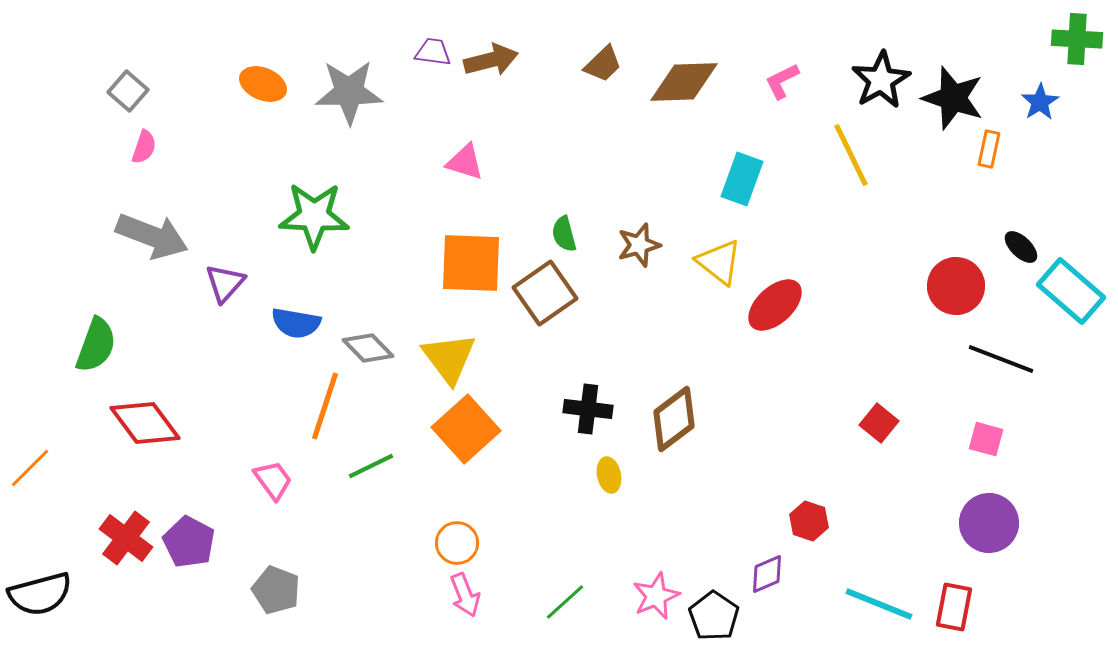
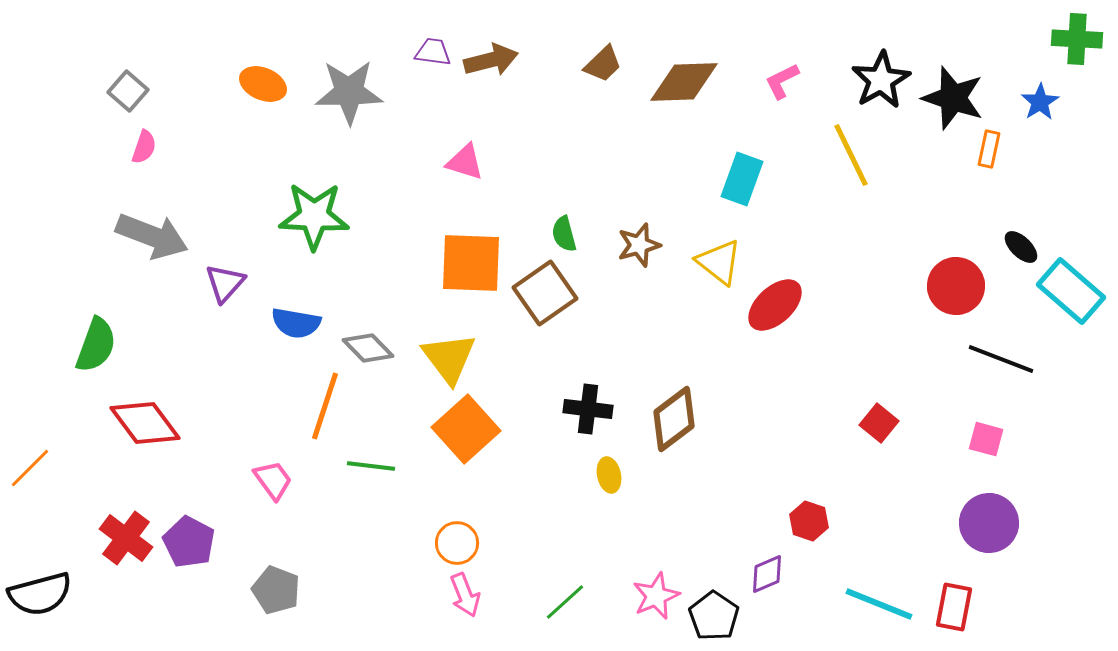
green line at (371, 466): rotated 33 degrees clockwise
